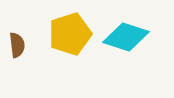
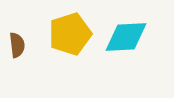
cyan diamond: rotated 21 degrees counterclockwise
